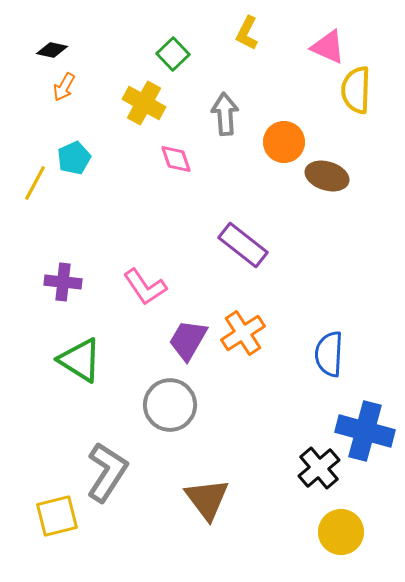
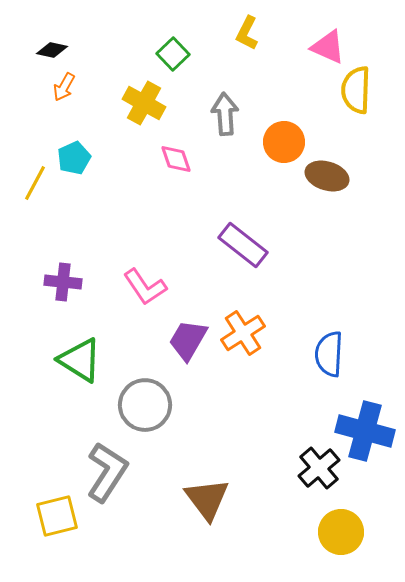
gray circle: moved 25 px left
